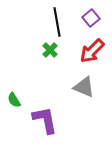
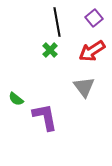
purple square: moved 3 px right
red arrow: rotated 12 degrees clockwise
gray triangle: rotated 30 degrees clockwise
green semicircle: moved 2 px right, 1 px up; rotated 21 degrees counterclockwise
purple L-shape: moved 3 px up
